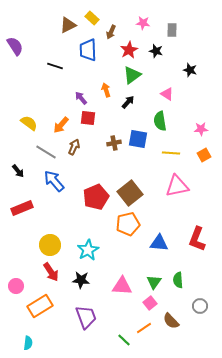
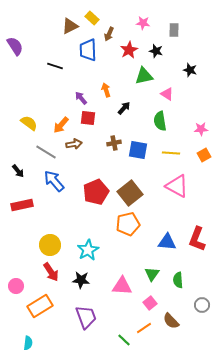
brown triangle at (68, 25): moved 2 px right, 1 px down
gray rectangle at (172, 30): moved 2 px right
brown arrow at (111, 32): moved 2 px left, 2 px down
green triangle at (132, 75): moved 12 px right, 1 px down; rotated 24 degrees clockwise
black arrow at (128, 102): moved 4 px left, 6 px down
blue square at (138, 139): moved 11 px down
brown arrow at (74, 147): moved 3 px up; rotated 56 degrees clockwise
pink triangle at (177, 186): rotated 40 degrees clockwise
red pentagon at (96, 197): moved 5 px up
red rectangle at (22, 208): moved 3 px up; rotated 10 degrees clockwise
blue triangle at (159, 243): moved 8 px right, 1 px up
green triangle at (154, 282): moved 2 px left, 8 px up
gray circle at (200, 306): moved 2 px right, 1 px up
